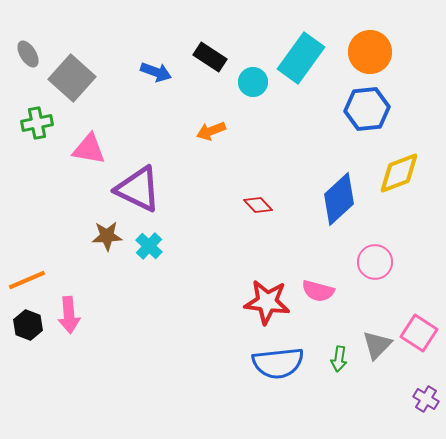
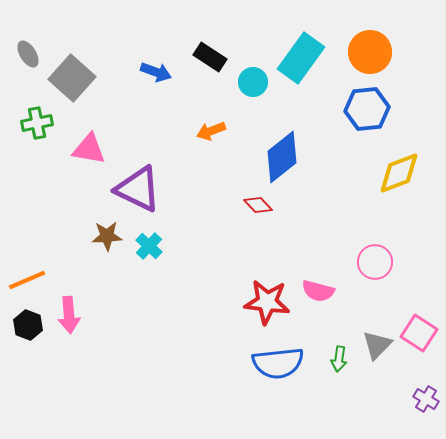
blue diamond: moved 57 px left, 42 px up; rotated 4 degrees clockwise
